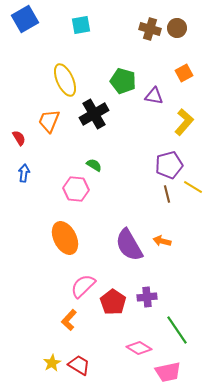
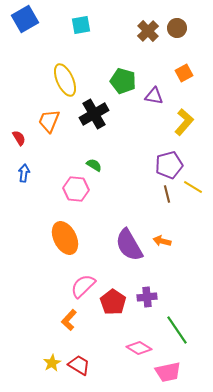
brown cross: moved 2 px left, 2 px down; rotated 30 degrees clockwise
